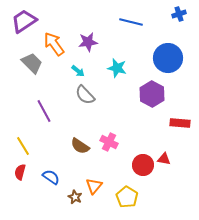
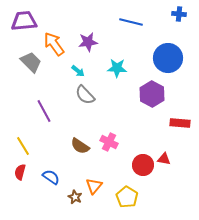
blue cross: rotated 24 degrees clockwise
purple trapezoid: rotated 28 degrees clockwise
gray trapezoid: moved 1 px left, 1 px up
cyan star: rotated 12 degrees counterclockwise
